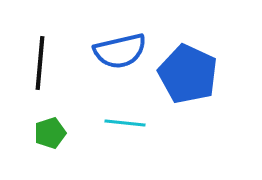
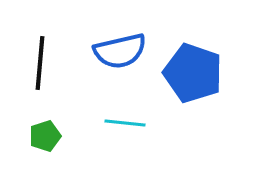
blue pentagon: moved 5 px right, 1 px up; rotated 6 degrees counterclockwise
green pentagon: moved 5 px left, 3 px down
